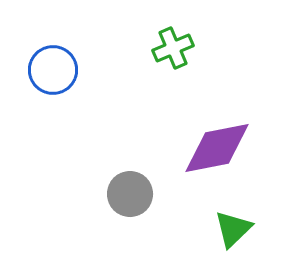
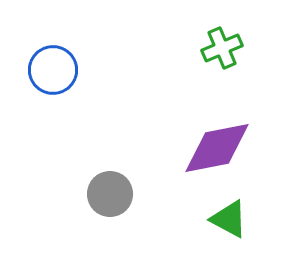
green cross: moved 49 px right
gray circle: moved 20 px left
green triangle: moved 4 px left, 10 px up; rotated 48 degrees counterclockwise
